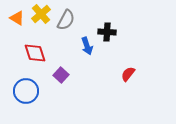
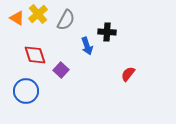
yellow cross: moved 3 px left
red diamond: moved 2 px down
purple square: moved 5 px up
